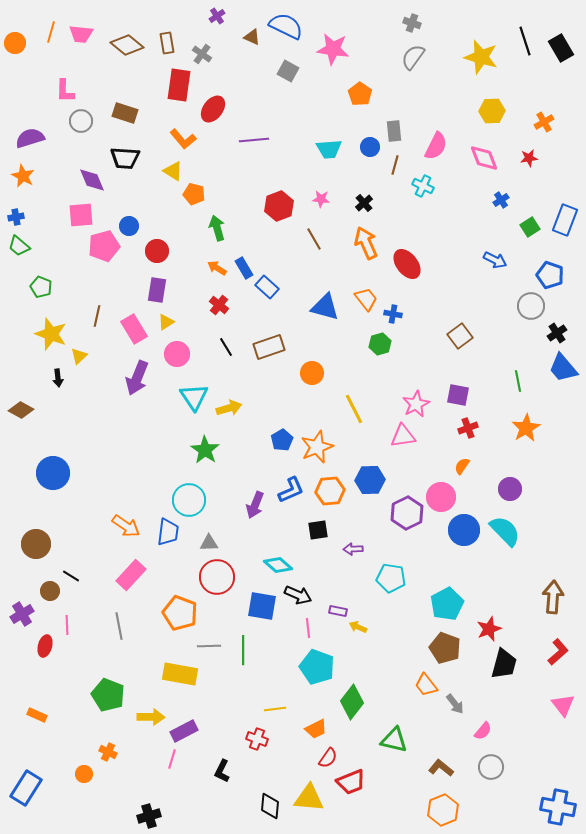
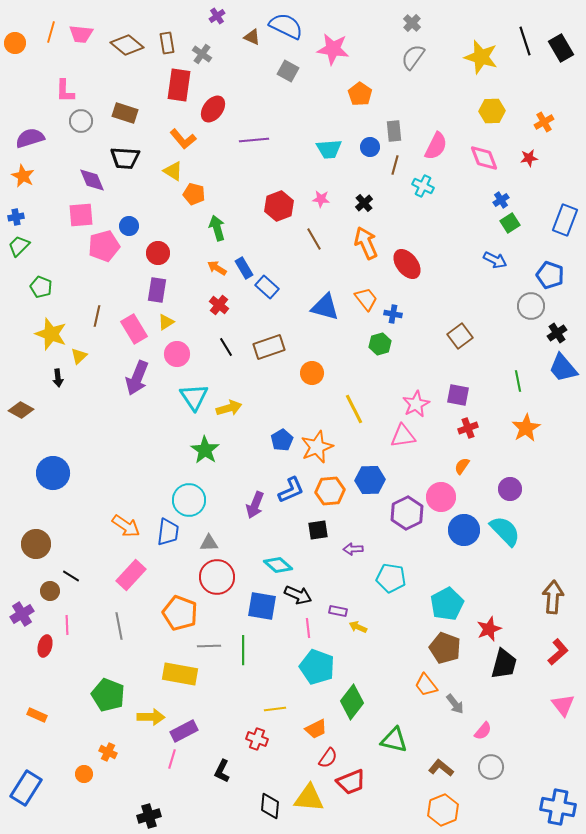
gray cross at (412, 23): rotated 24 degrees clockwise
green square at (530, 227): moved 20 px left, 4 px up
green trapezoid at (19, 246): rotated 95 degrees clockwise
red circle at (157, 251): moved 1 px right, 2 px down
